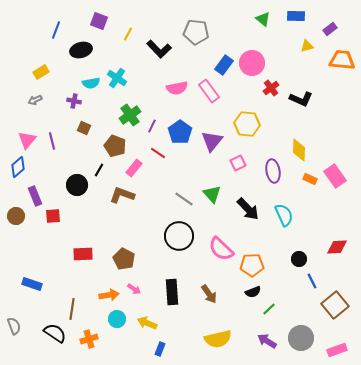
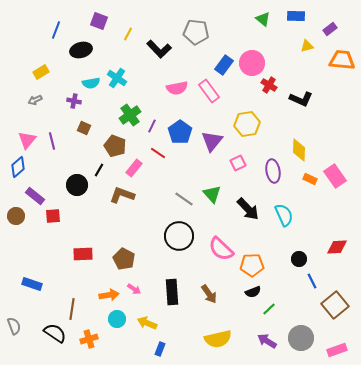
red cross at (271, 88): moved 2 px left, 3 px up; rotated 21 degrees counterclockwise
yellow hexagon at (247, 124): rotated 15 degrees counterclockwise
purple rectangle at (35, 196): rotated 30 degrees counterclockwise
